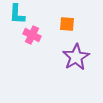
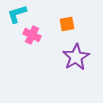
cyan L-shape: rotated 70 degrees clockwise
orange square: rotated 14 degrees counterclockwise
